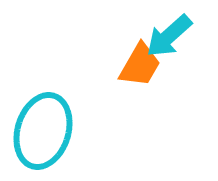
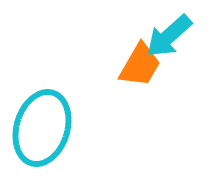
cyan ellipse: moved 1 px left, 3 px up
